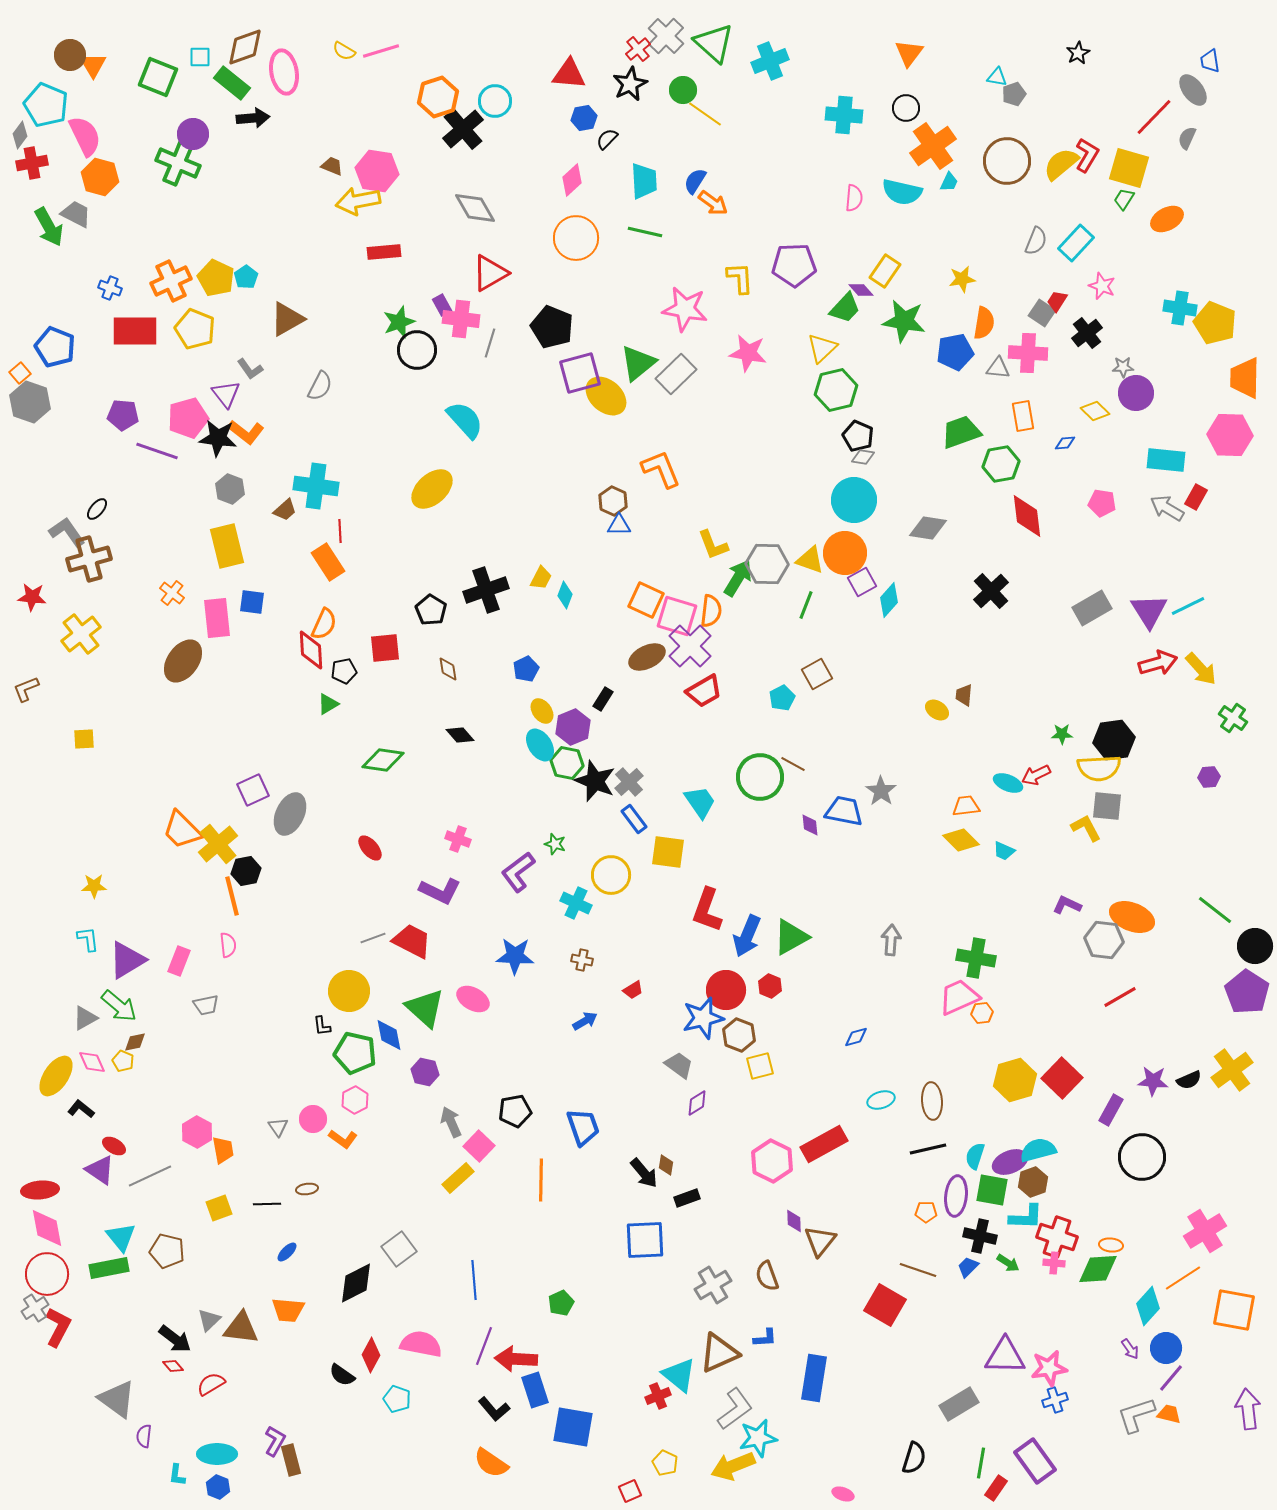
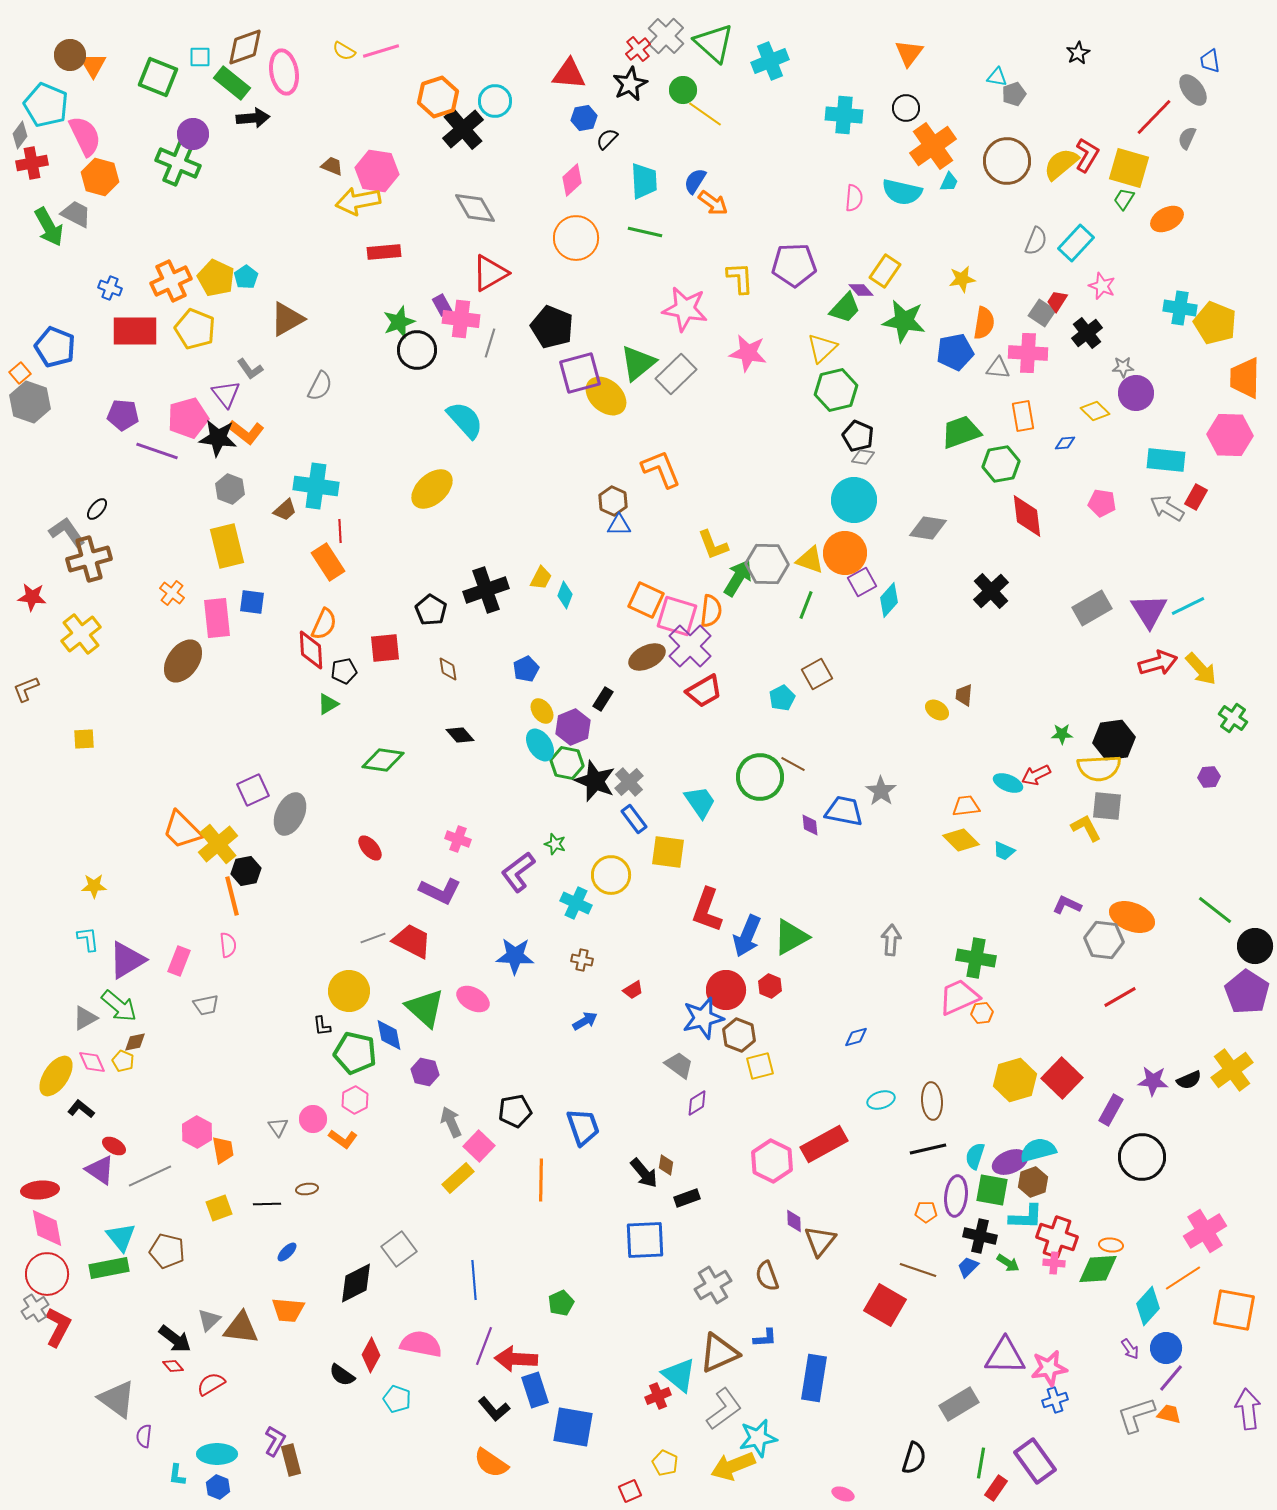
gray L-shape at (735, 1409): moved 11 px left
